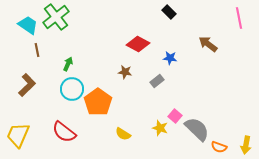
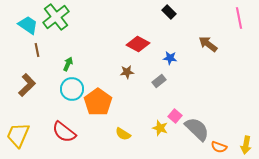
brown star: moved 2 px right; rotated 16 degrees counterclockwise
gray rectangle: moved 2 px right
